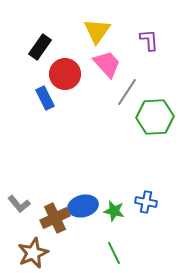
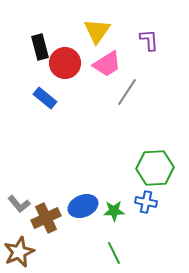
black rectangle: rotated 50 degrees counterclockwise
pink trapezoid: rotated 100 degrees clockwise
red circle: moved 11 px up
blue rectangle: rotated 25 degrees counterclockwise
green hexagon: moved 51 px down
blue ellipse: rotated 8 degrees counterclockwise
green star: rotated 15 degrees counterclockwise
brown cross: moved 9 px left
brown star: moved 14 px left, 1 px up
